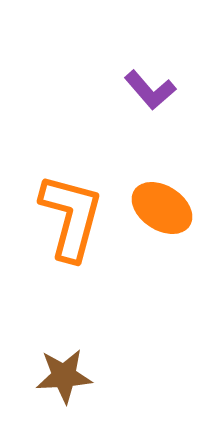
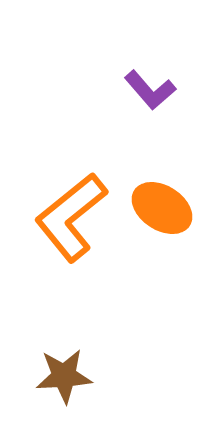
orange L-shape: rotated 144 degrees counterclockwise
